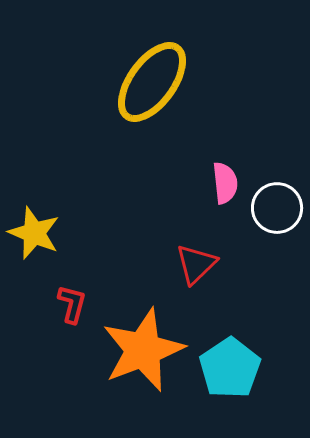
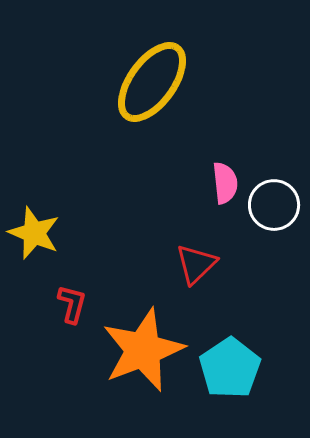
white circle: moved 3 px left, 3 px up
